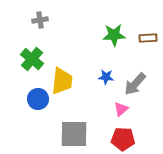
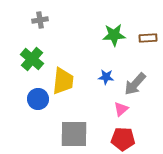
yellow trapezoid: moved 1 px right
